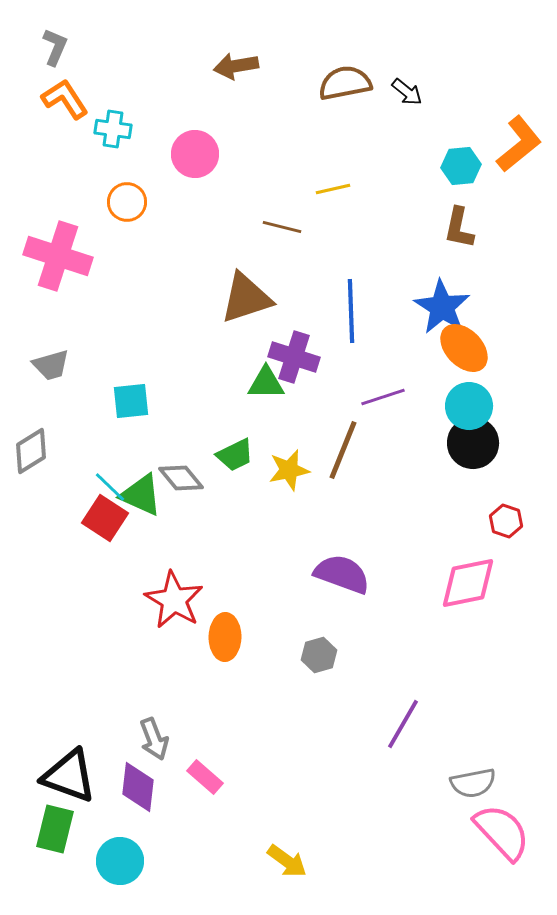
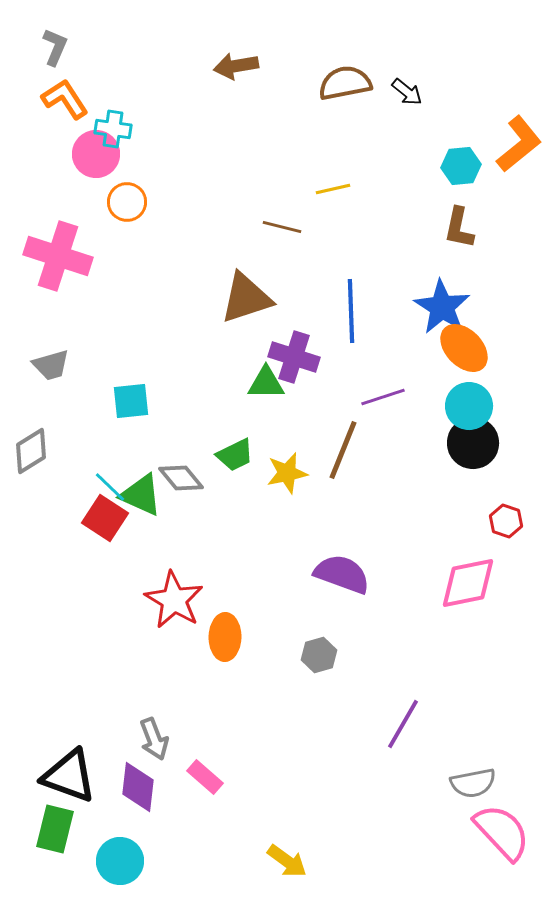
pink circle at (195, 154): moved 99 px left
yellow star at (289, 470): moved 2 px left, 3 px down
